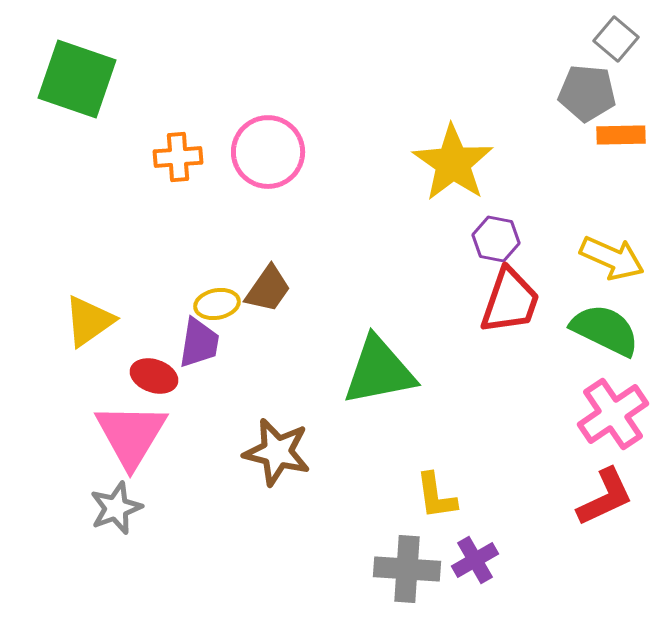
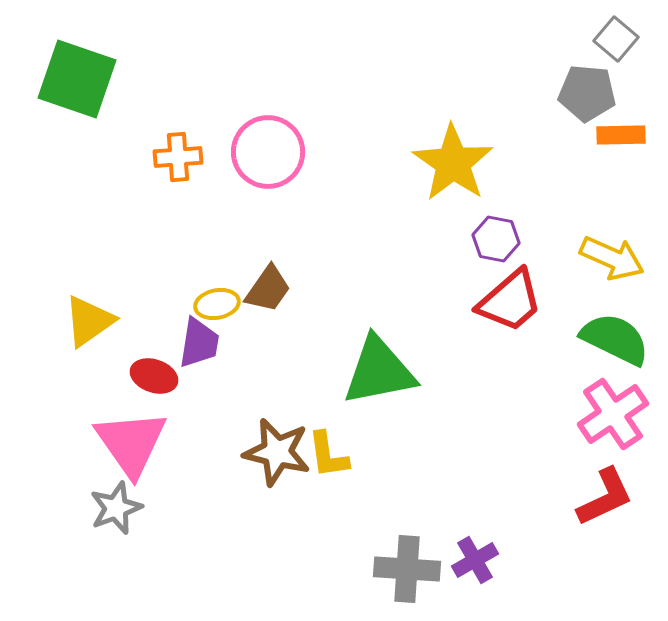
red trapezoid: rotated 30 degrees clockwise
green semicircle: moved 10 px right, 9 px down
pink triangle: moved 8 px down; rotated 6 degrees counterclockwise
yellow L-shape: moved 108 px left, 41 px up
